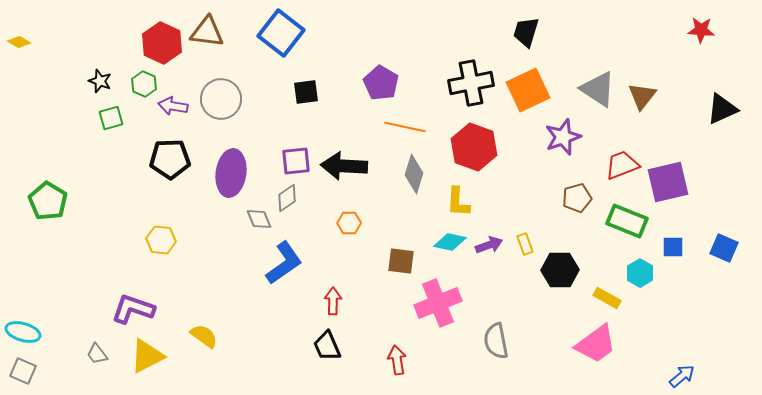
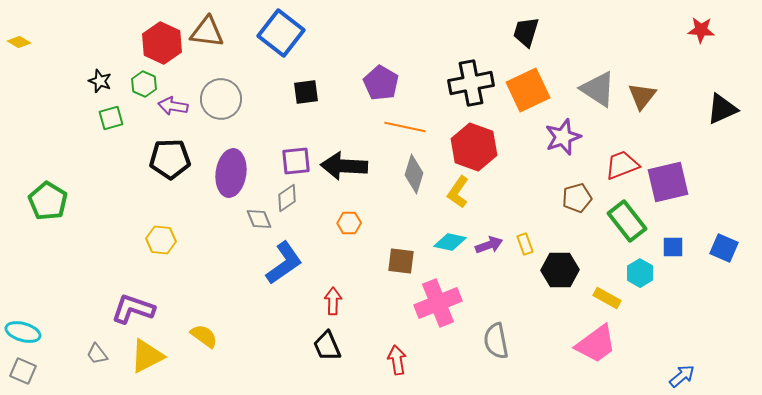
yellow L-shape at (458, 202): moved 10 px up; rotated 32 degrees clockwise
green rectangle at (627, 221): rotated 30 degrees clockwise
